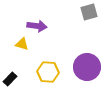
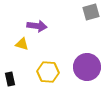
gray square: moved 2 px right
black rectangle: rotated 56 degrees counterclockwise
